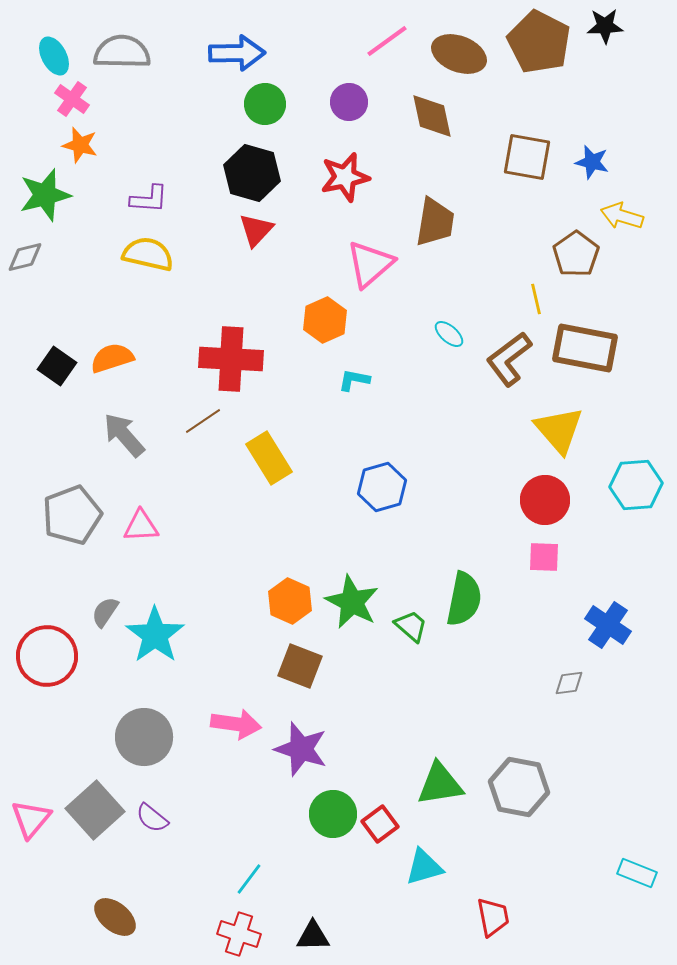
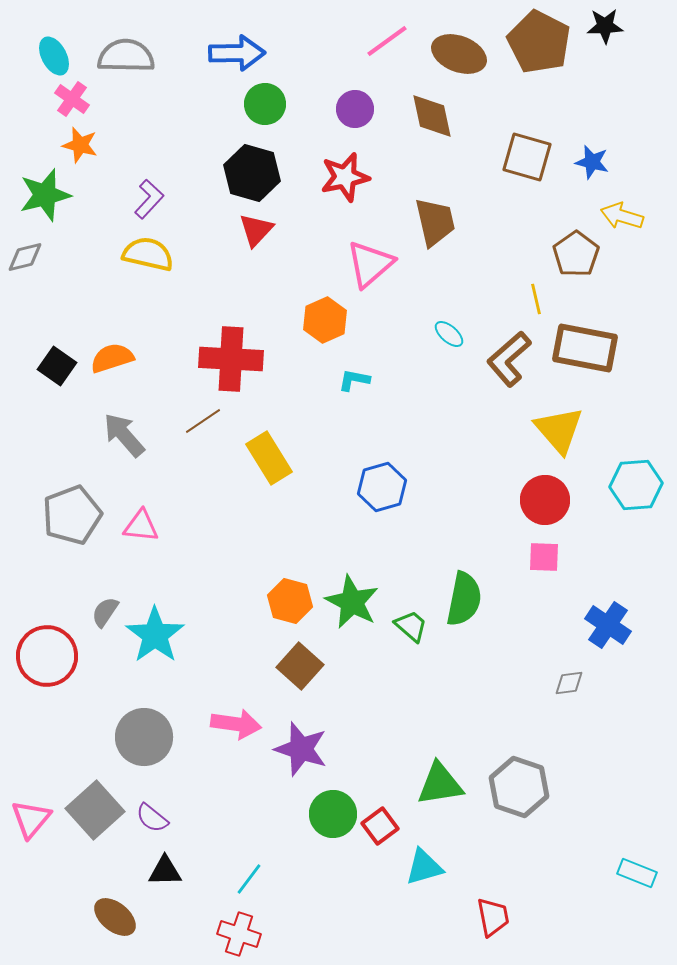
gray semicircle at (122, 52): moved 4 px right, 4 px down
purple circle at (349, 102): moved 6 px right, 7 px down
brown square at (527, 157): rotated 6 degrees clockwise
purple L-shape at (149, 199): rotated 51 degrees counterclockwise
brown trapezoid at (435, 222): rotated 22 degrees counterclockwise
brown L-shape at (509, 359): rotated 4 degrees counterclockwise
pink triangle at (141, 526): rotated 9 degrees clockwise
orange hexagon at (290, 601): rotated 9 degrees counterclockwise
brown square at (300, 666): rotated 21 degrees clockwise
gray hexagon at (519, 787): rotated 8 degrees clockwise
red square at (380, 824): moved 2 px down
black triangle at (313, 936): moved 148 px left, 65 px up
